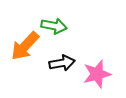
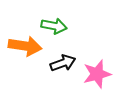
orange arrow: rotated 124 degrees counterclockwise
black arrow: moved 1 px right; rotated 10 degrees counterclockwise
